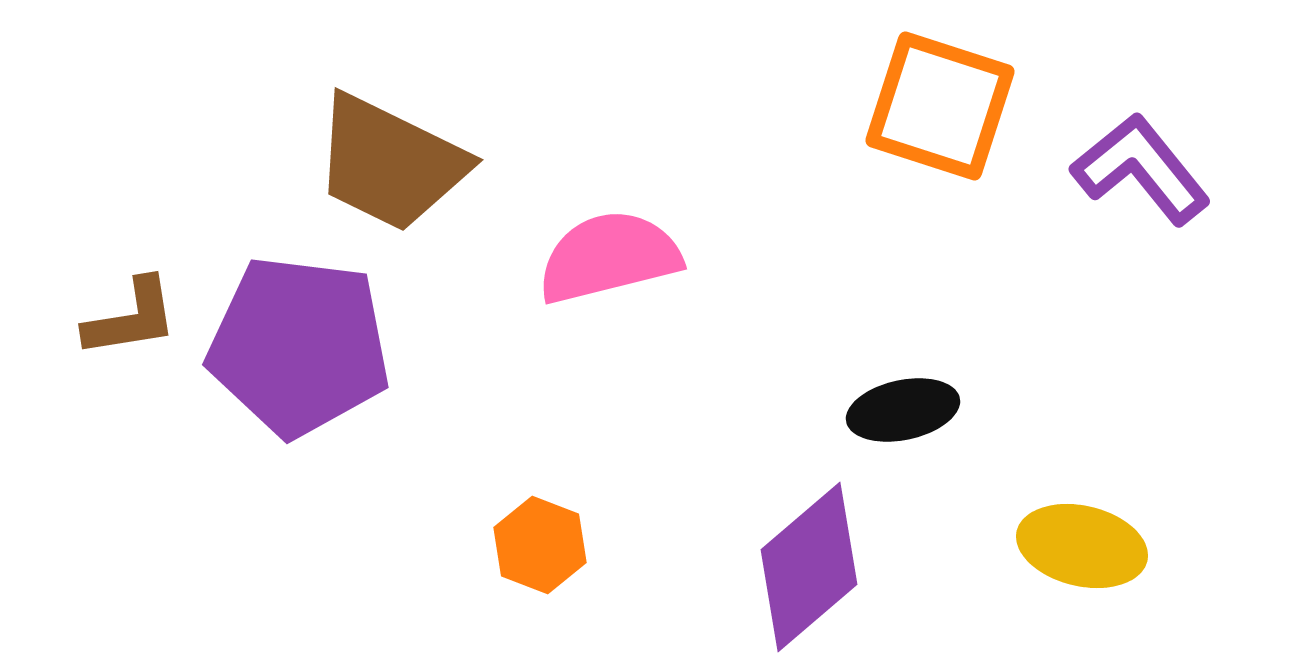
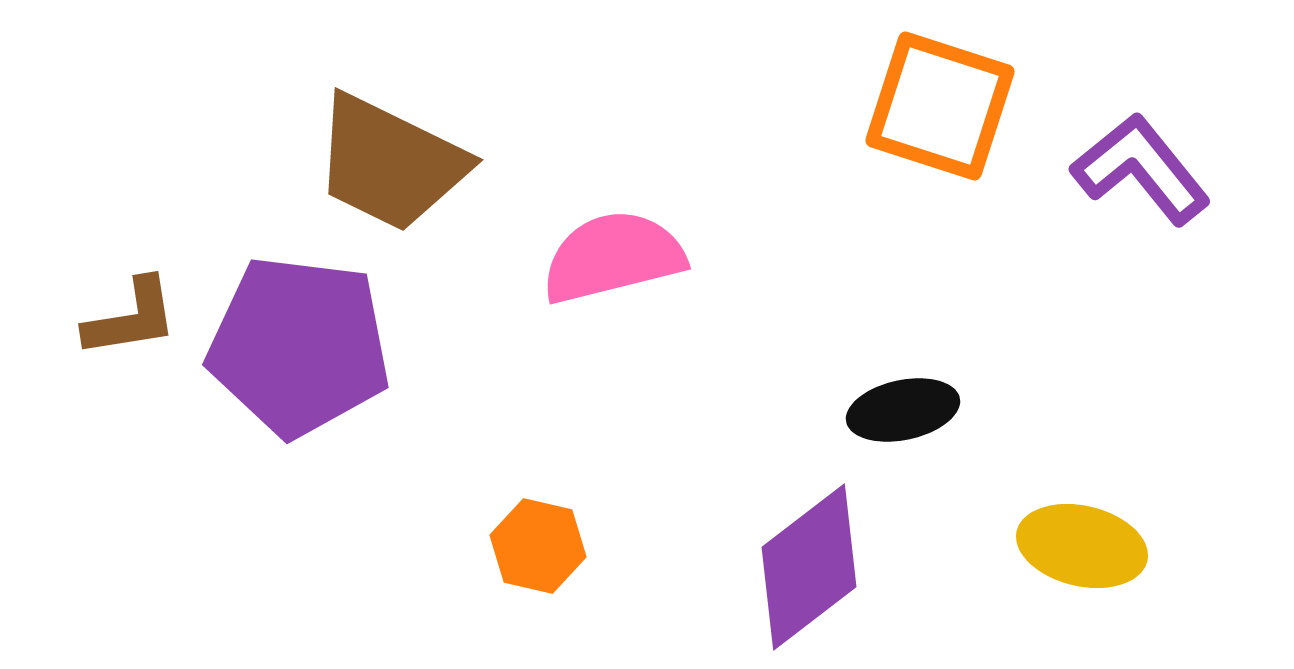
pink semicircle: moved 4 px right
orange hexagon: moved 2 px left, 1 px down; rotated 8 degrees counterclockwise
purple diamond: rotated 3 degrees clockwise
